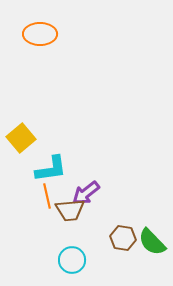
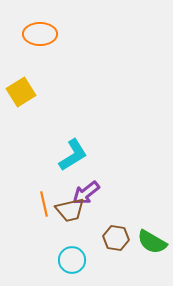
yellow square: moved 46 px up; rotated 8 degrees clockwise
cyan L-shape: moved 22 px right, 14 px up; rotated 24 degrees counterclockwise
orange line: moved 3 px left, 8 px down
brown trapezoid: rotated 8 degrees counterclockwise
brown hexagon: moved 7 px left
green semicircle: rotated 16 degrees counterclockwise
